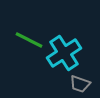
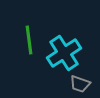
green line: rotated 56 degrees clockwise
